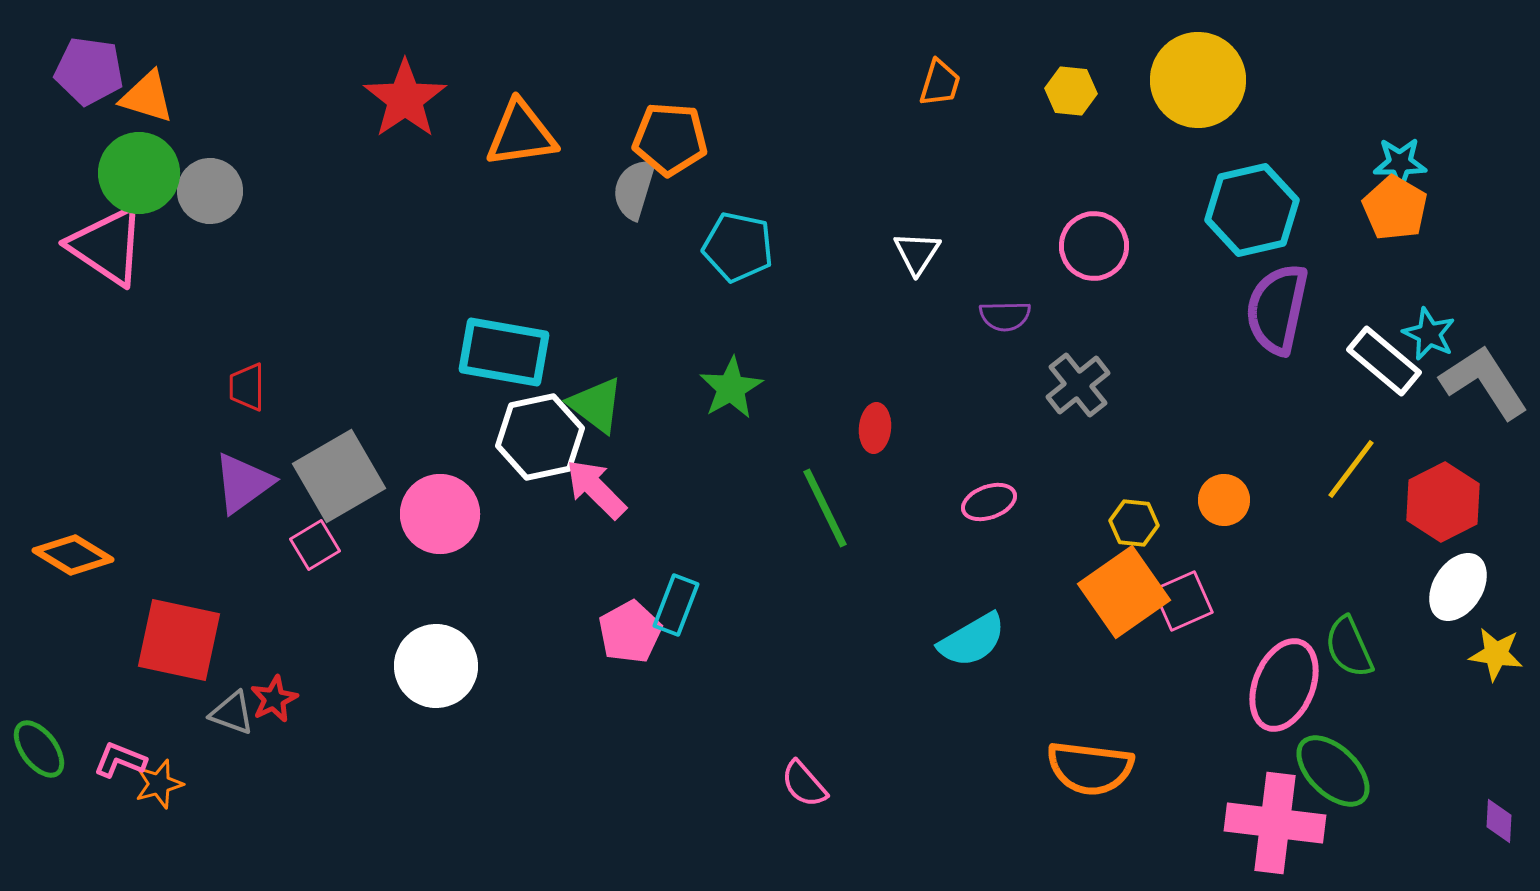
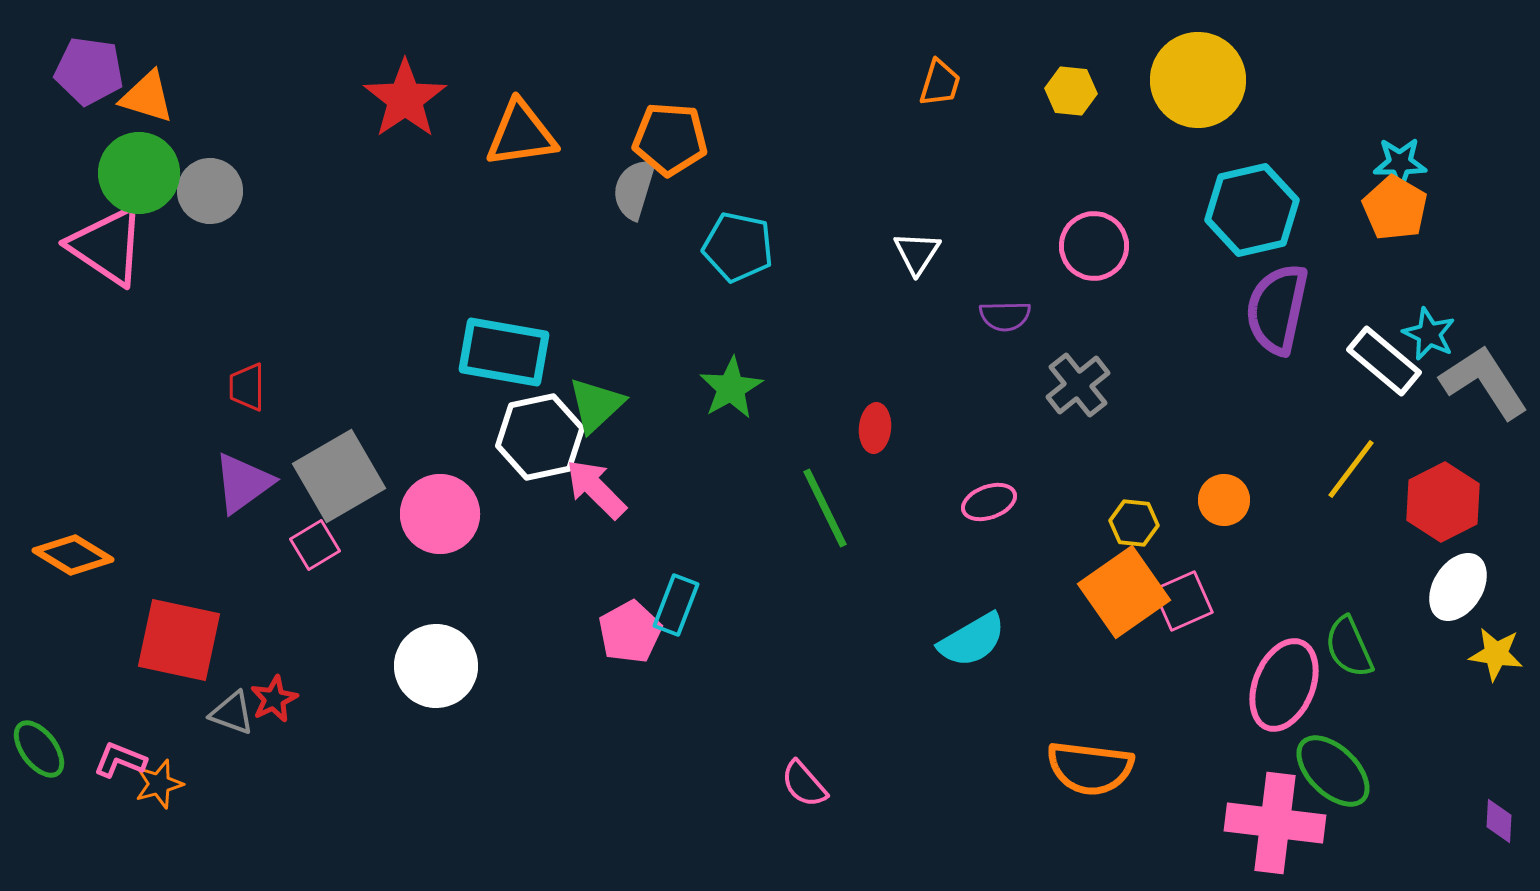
green triangle at (596, 405): rotated 40 degrees clockwise
